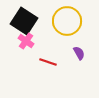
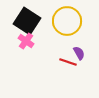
black square: moved 3 px right
red line: moved 20 px right
